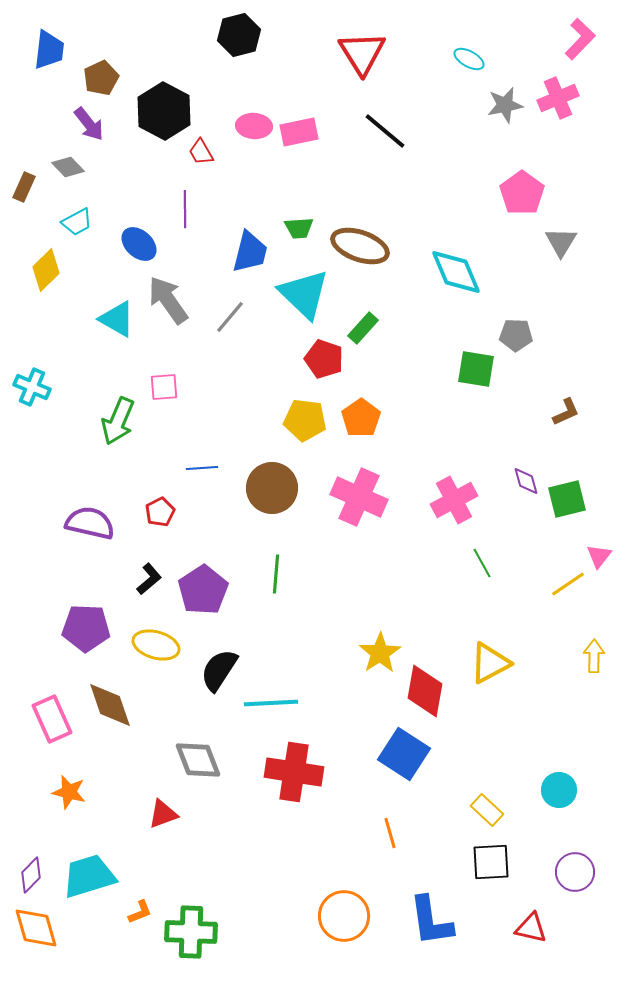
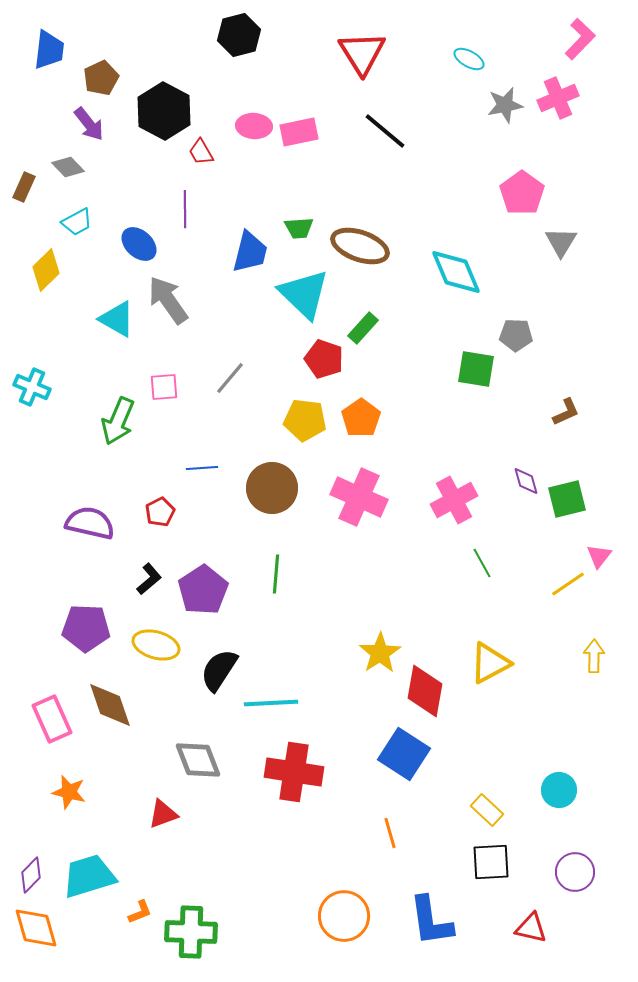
gray line at (230, 317): moved 61 px down
